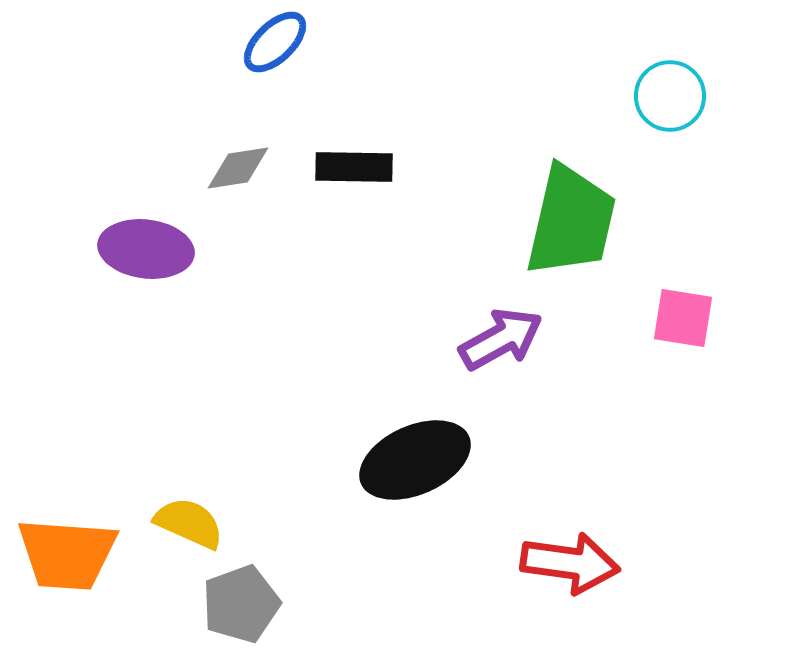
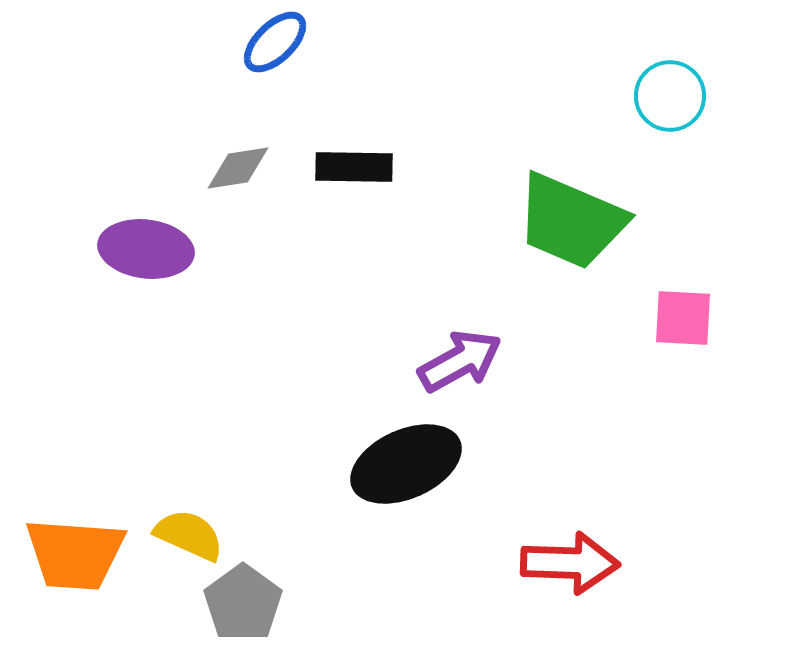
green trapezoid: rotated 100 degrees clockwise
pink square: rotated 6 degrees counterclockwise
purple arrow: moved 41 px left, 22 px down
black ellipse: moved 9 px left, 4 px down
yellow semicircle: moved 12 px down
orange trapezoid: moved 8 px right
red arrow: rotated 6 degrees counterclockwise
gray pentagon: moved 2 px right, 1 px up; rotated 16 degrees counterclockwise
